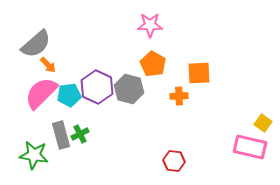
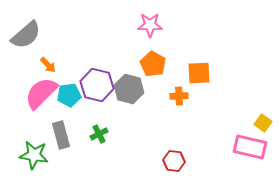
gray semicircle: moved 10 px left, 9 px up
purple hexagon: moved 2 px up; rotated 12 degrees counterclockwise
green cross: moved 19 px right
